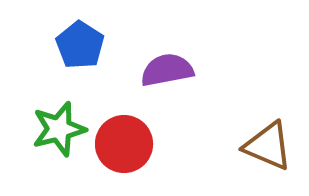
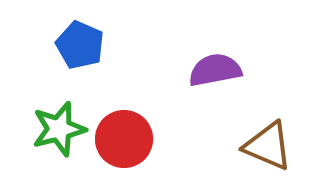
blue pentagon: rotated 9 degrees counterclockwise
purple semicircle: moved 48 px right
red circle: moved 5 px up
